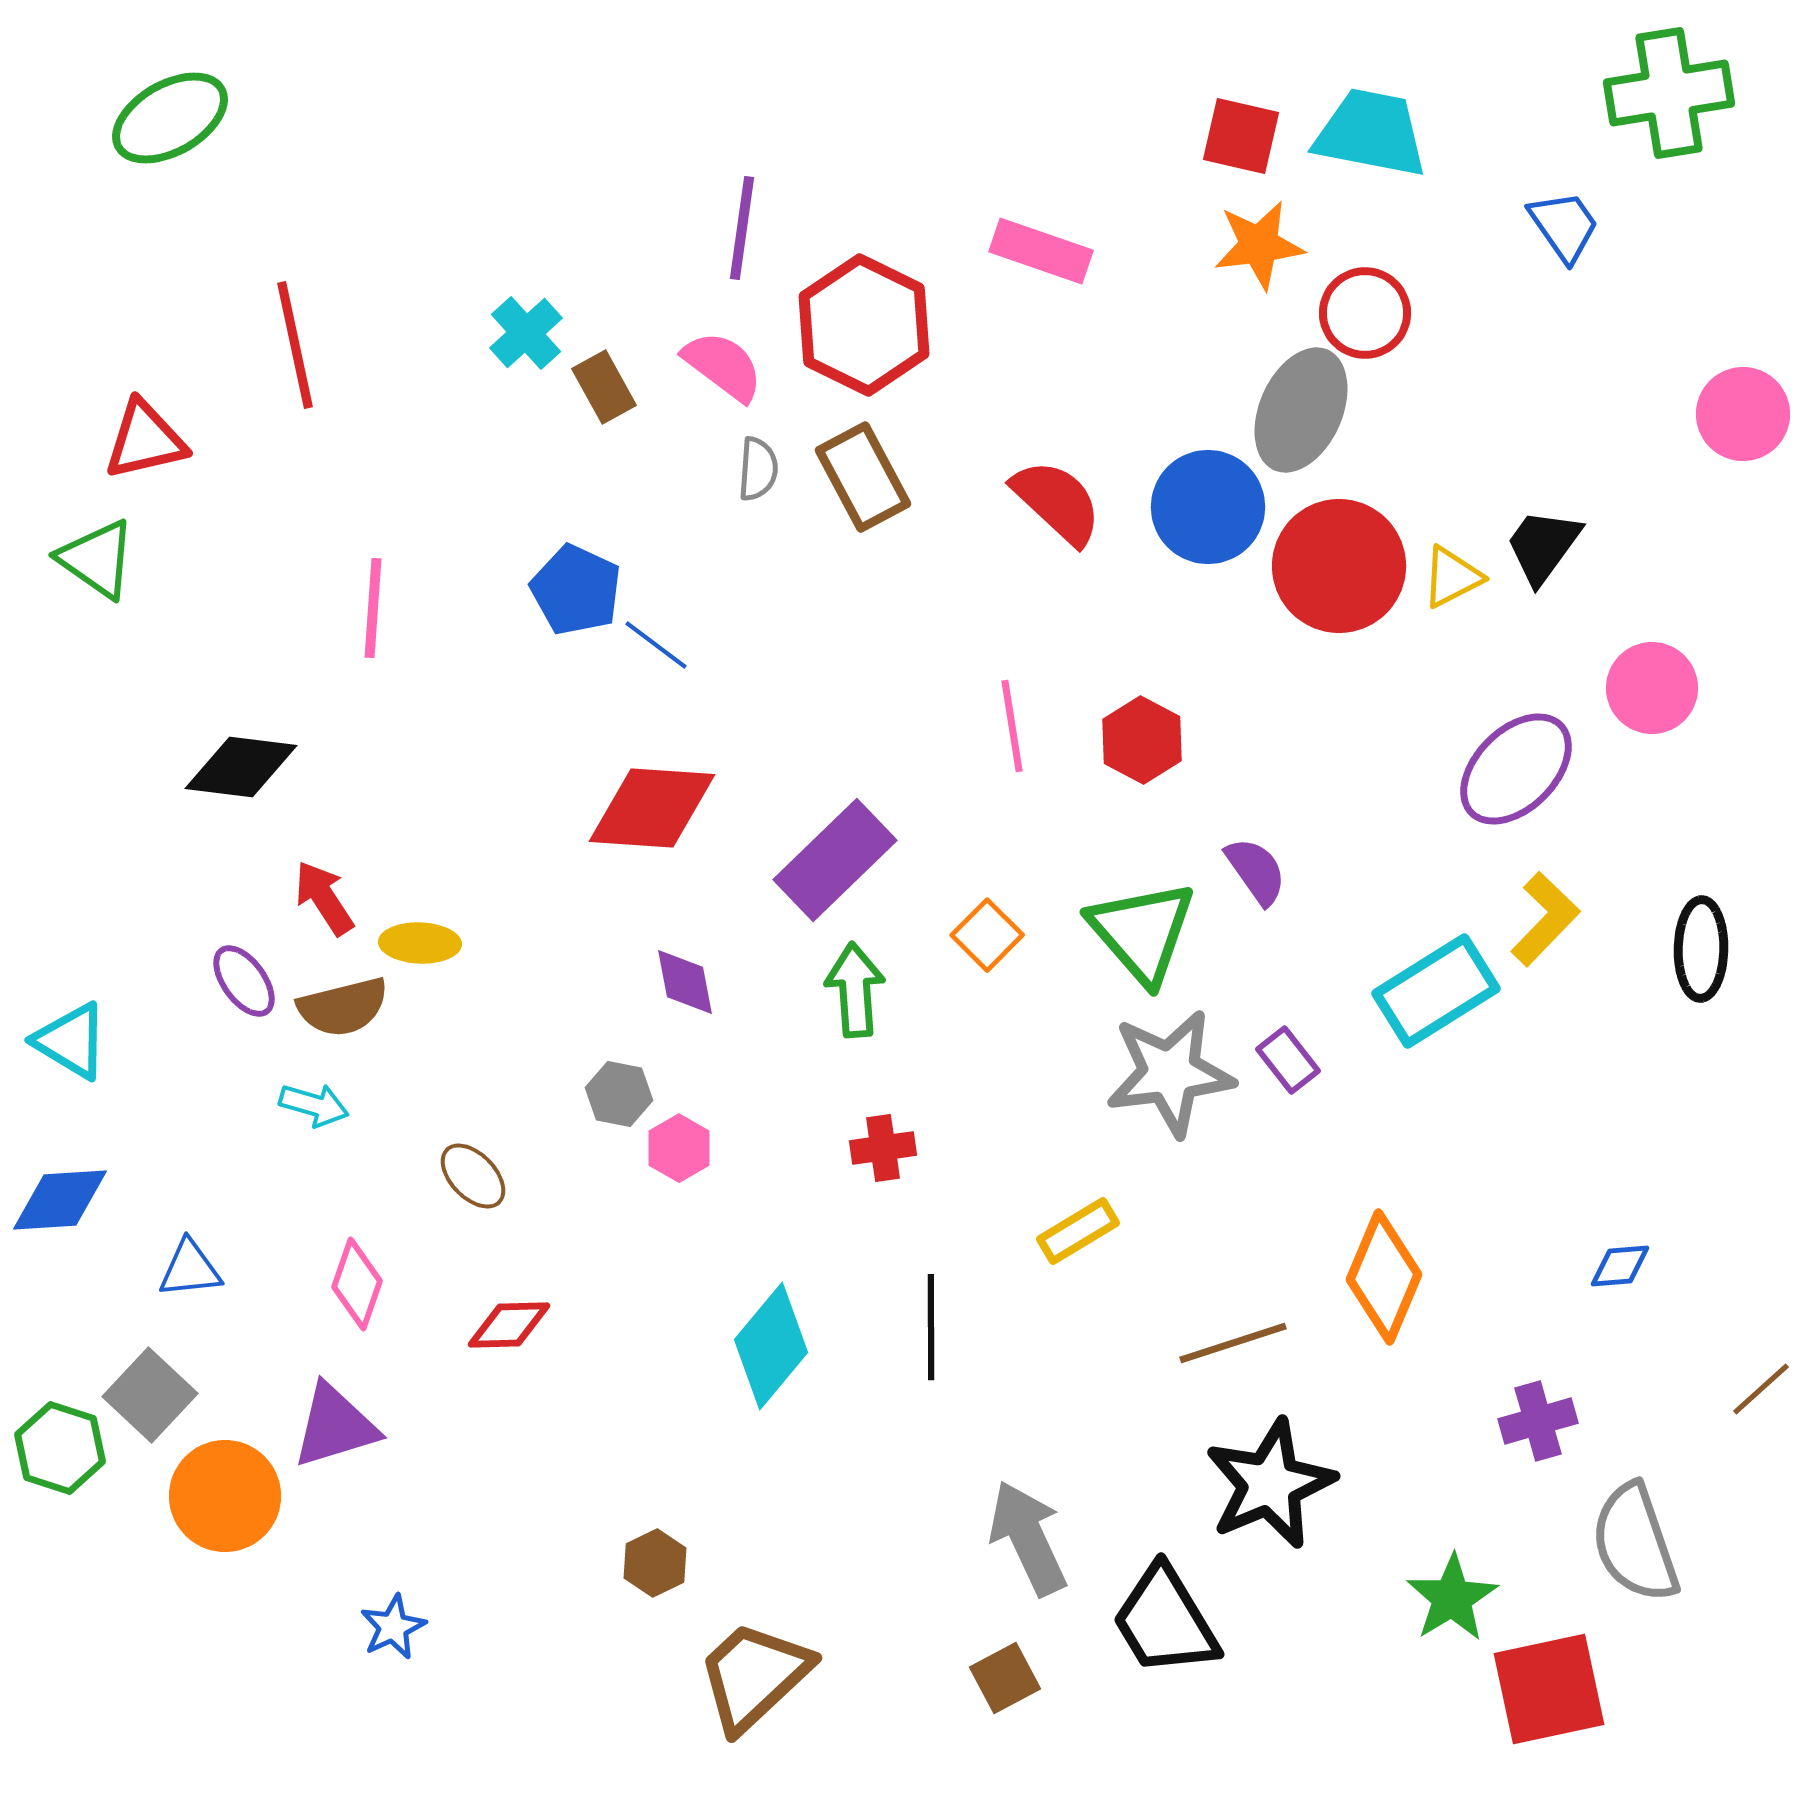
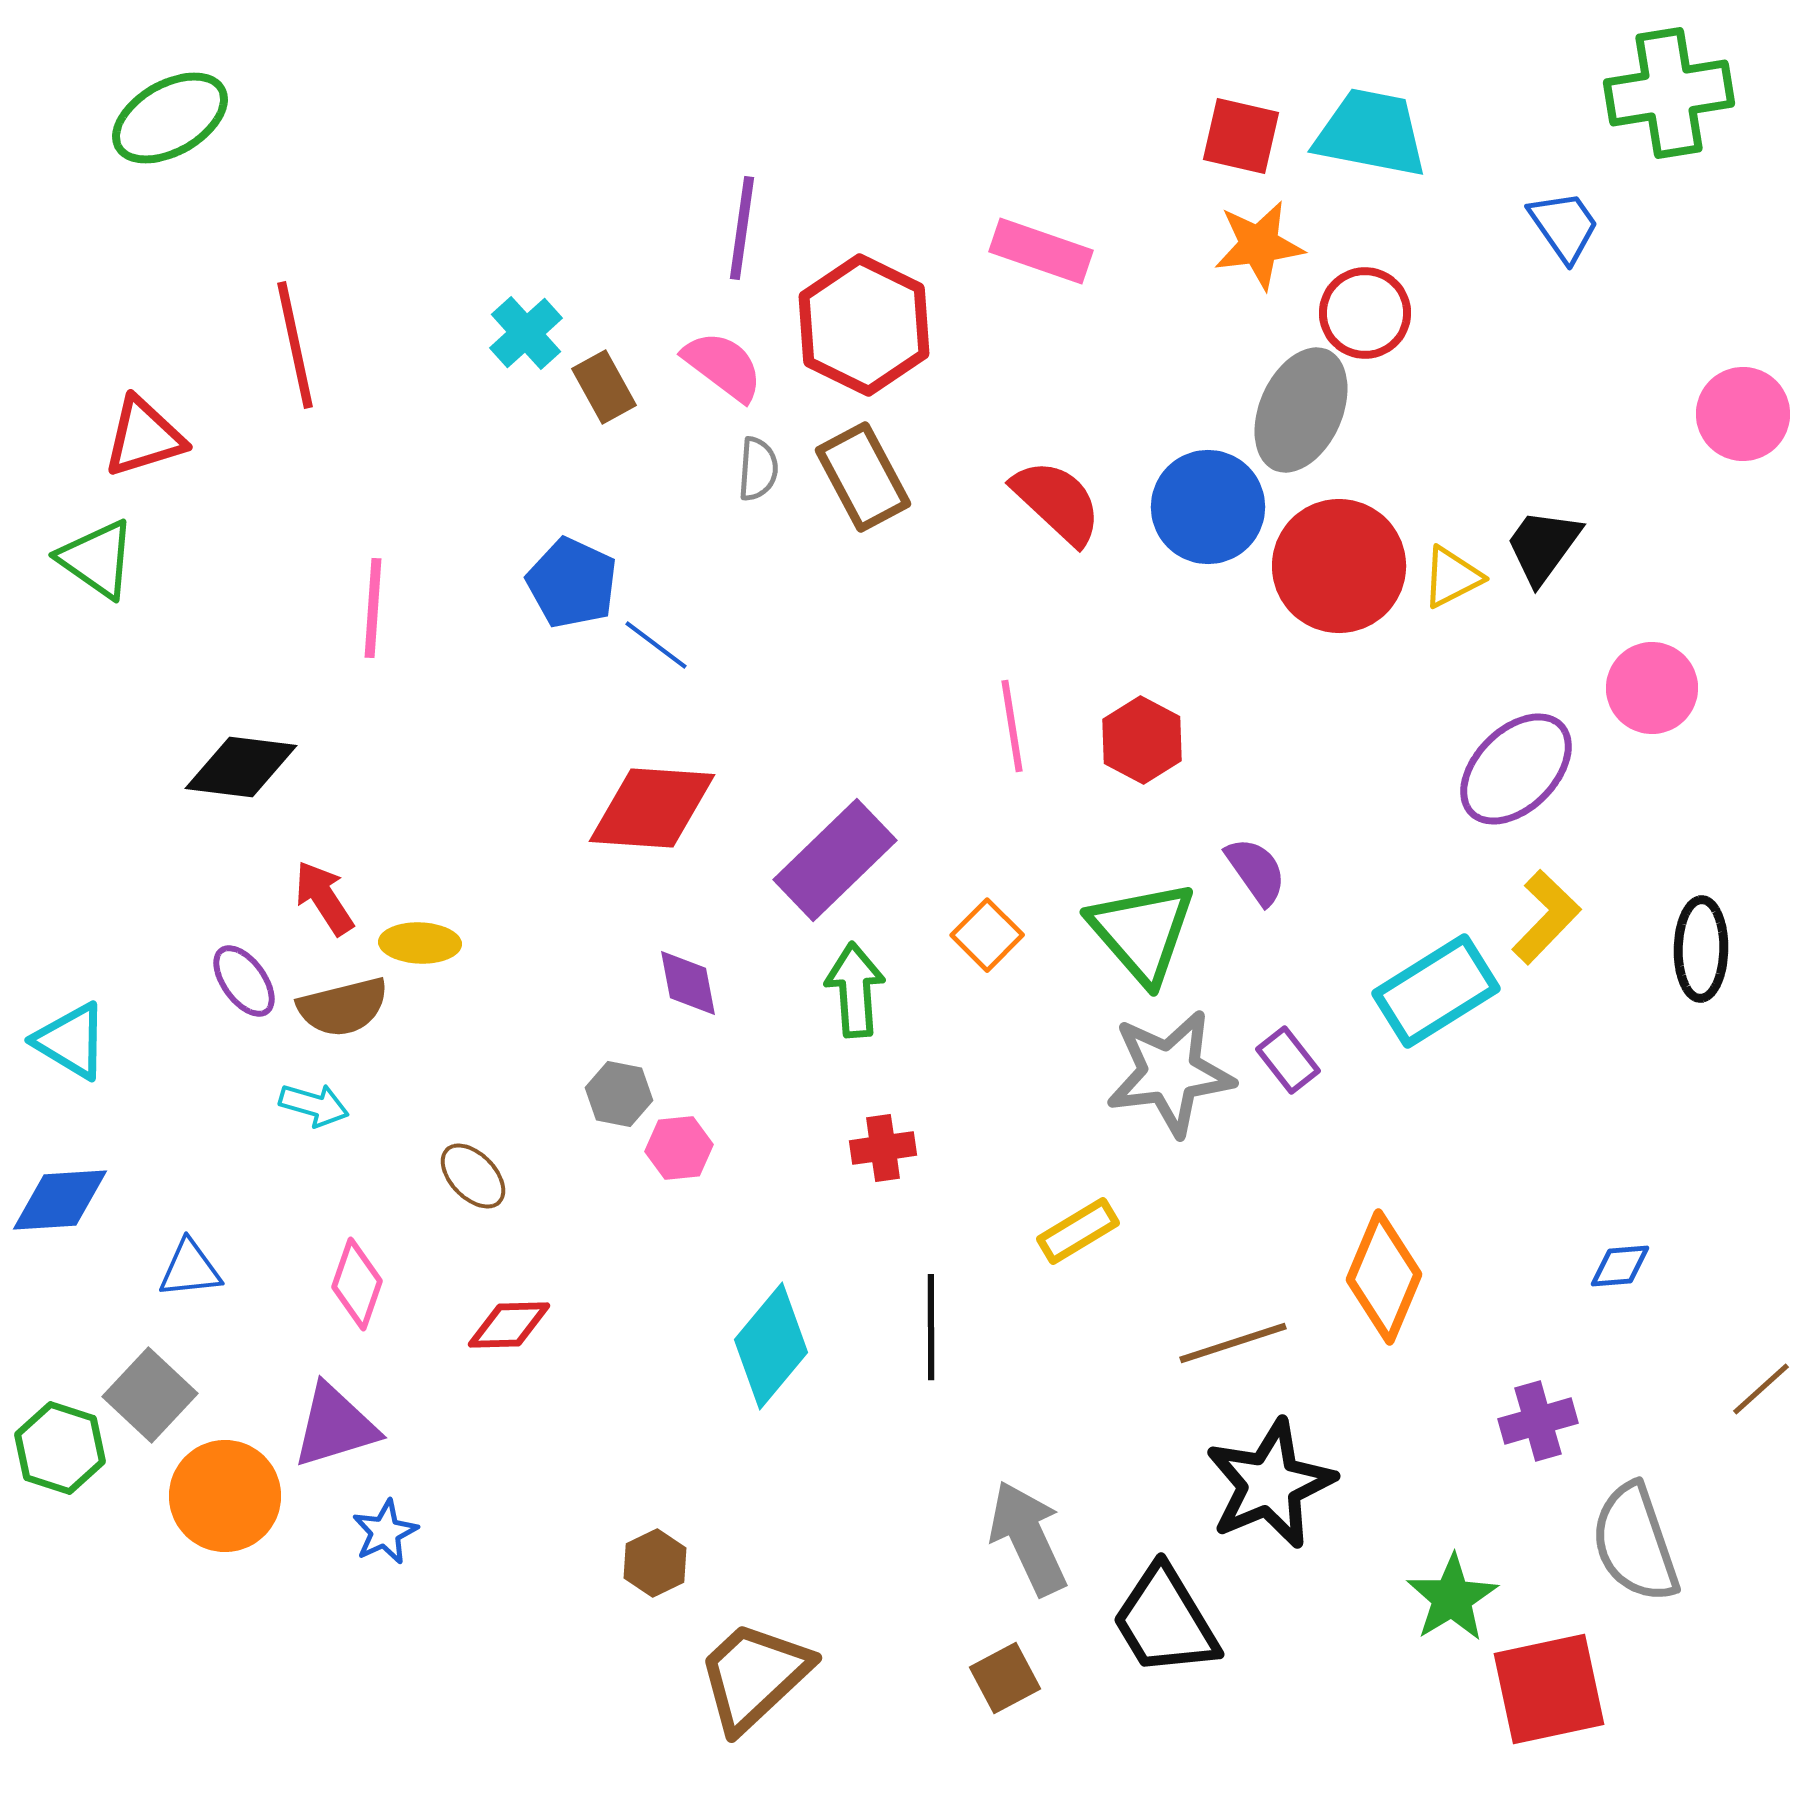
red triangle at (145, 440): moved 1 px left, 3 px up; rotated 4 degrees counterclockwise
blue pentagon at (576, 590): moved 4 px left, 7 px up
yellow L-shape at (1545, 919): moved 1 px right, 2 px up
purple diamond at (685, 982): moved 3 px right, 1 px down
pink hexagon at (679, 1148): rotated 24 degrees clockwise
blue star at (393, 1627): moved 8 px left, 95 px up
